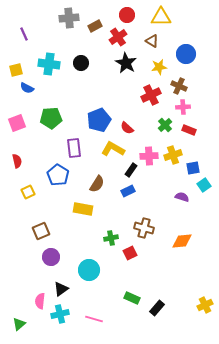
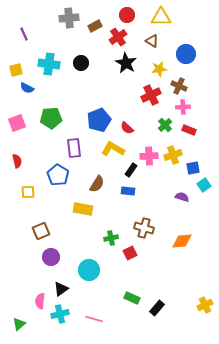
yellow star at (159, 67): moved 2 px down
blue rectangle at (128, 191): rotated 32 degrees clockwise
yellow square at (28, 192): rotated 24 degrees clockwise
